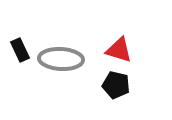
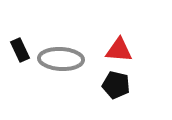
red triangle: rotated 12 degrees counterclockwise
